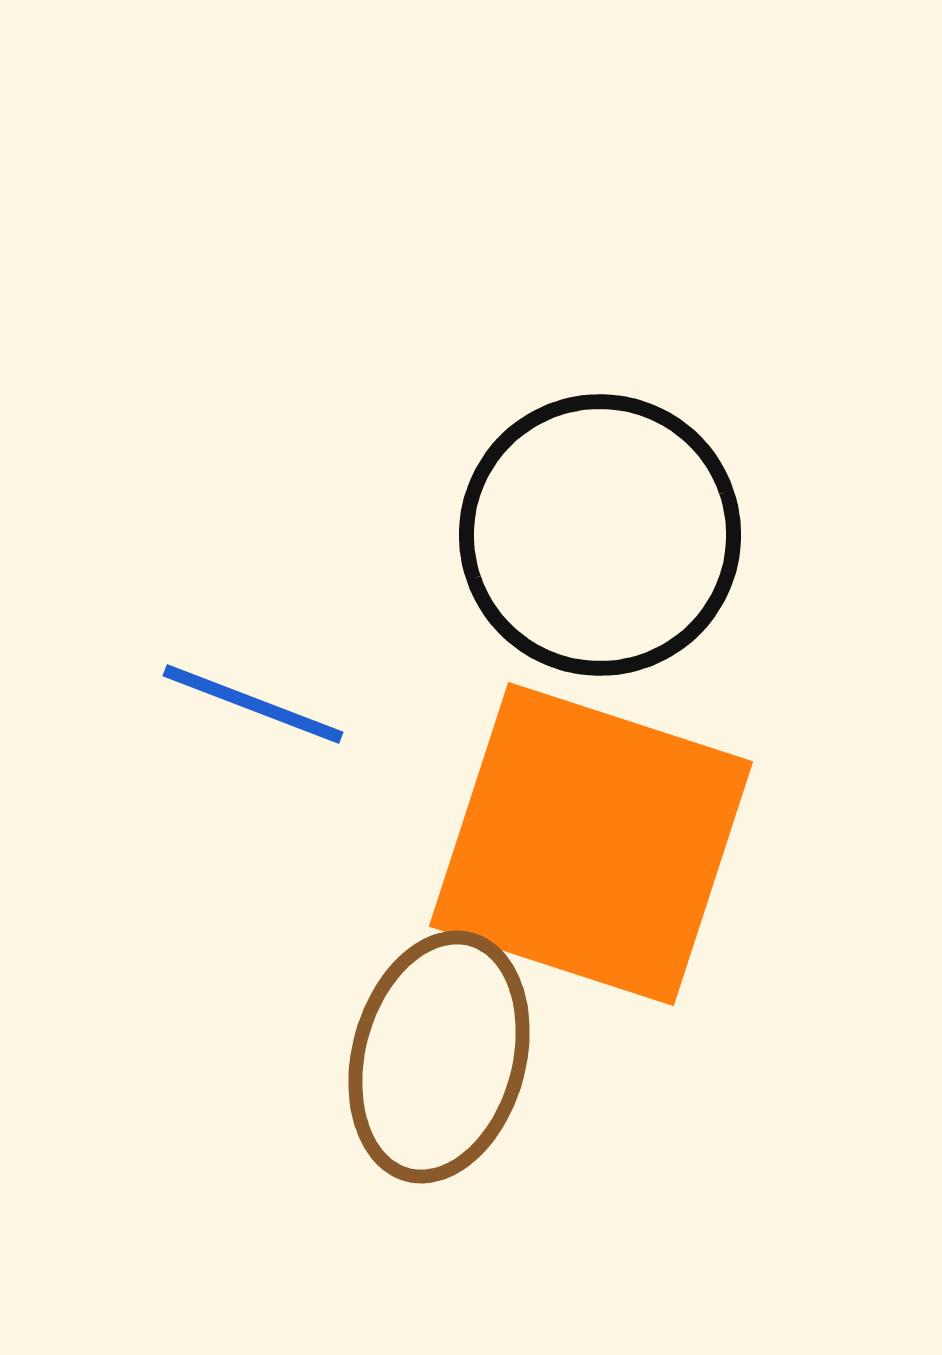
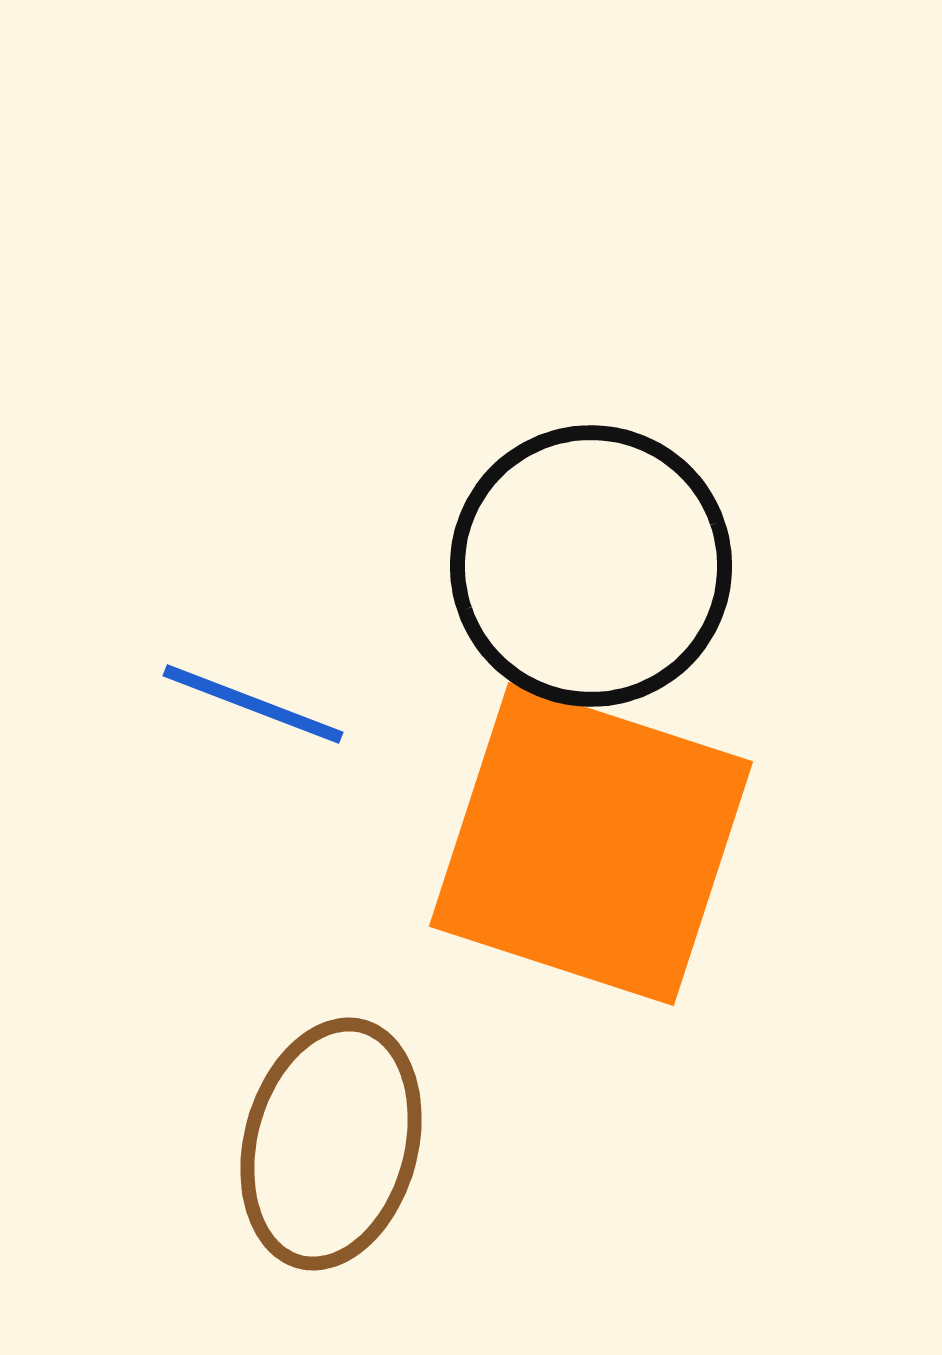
black circle: moved 9 px left, 31 px down
brown ellipse: moved 108 px left, 87 px down
